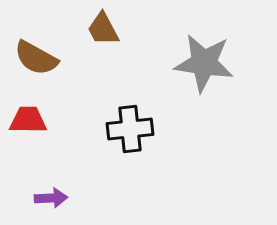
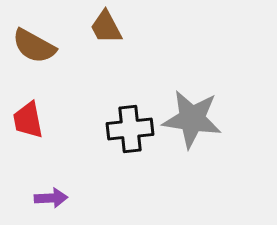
brown trapezoid: moved 3 px right, 2 px up
brown semicircle: moved 2 px left, 12 px up
gray star: moved 12 px left, 56 px down
red trapezoid: rotated 102 degrees counterclockwise
